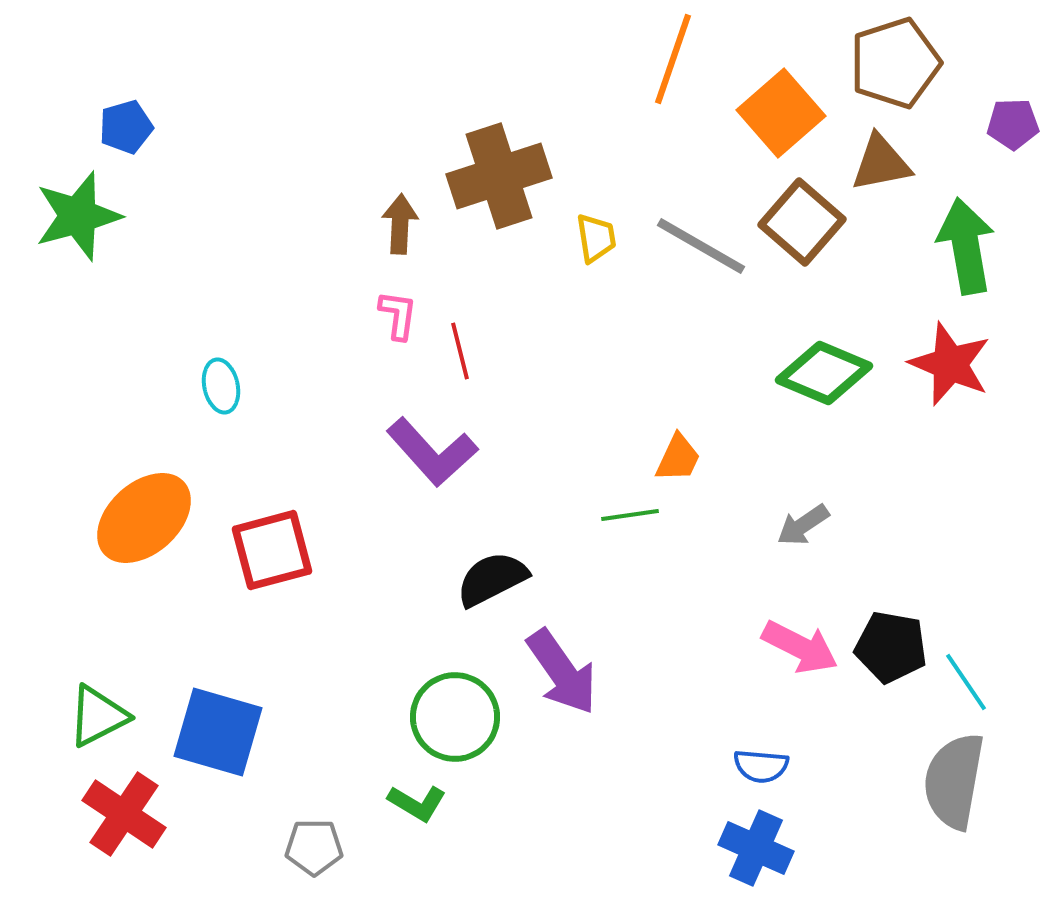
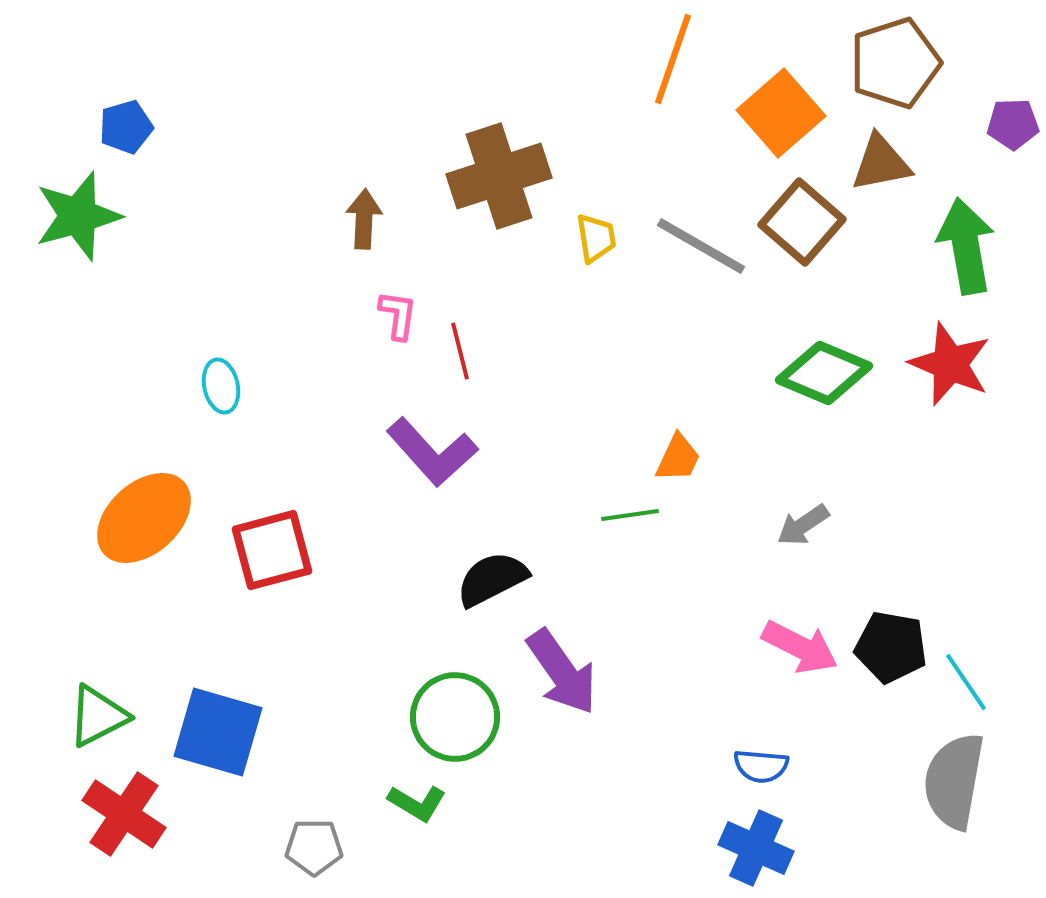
brown arrow: moved 36 px left, 5 px up
